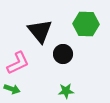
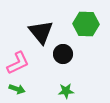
black triangle: moved 1 px right, 1 px down
green arrow: moved 5 px right
